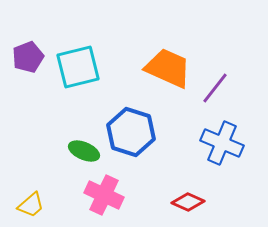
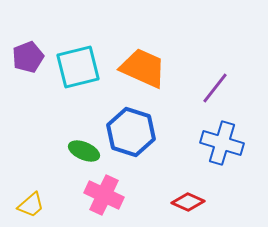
orange trapezoid: moved 25 px left
blue cross: rotated 6 degrees counterclockwise
